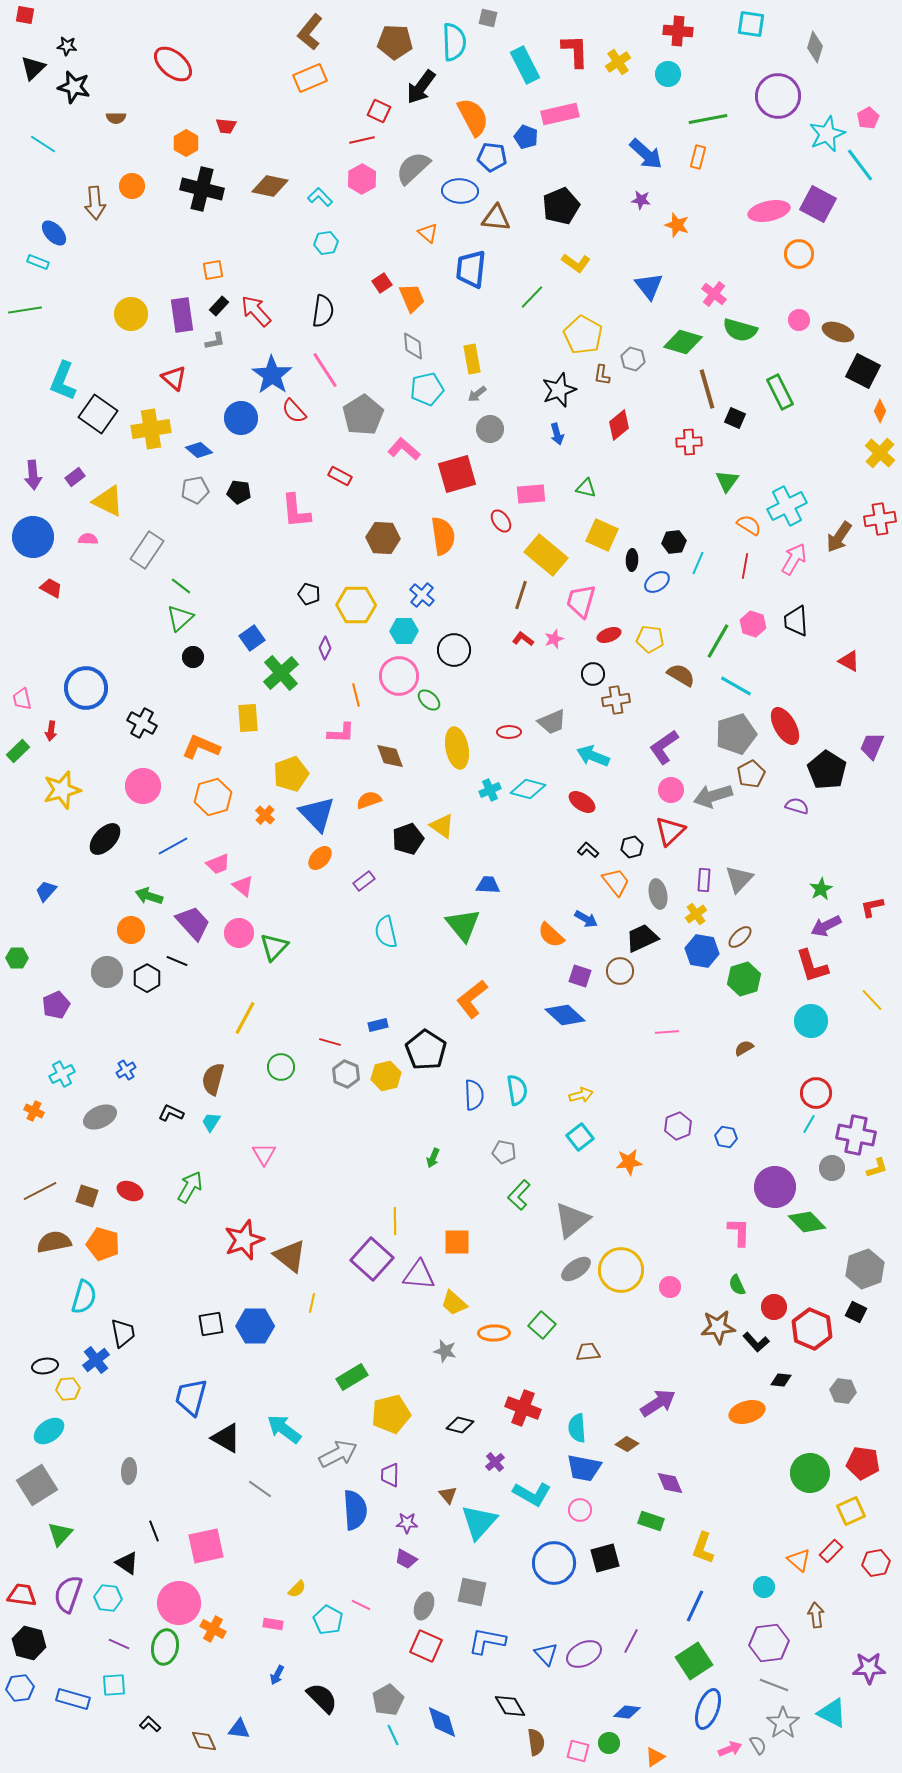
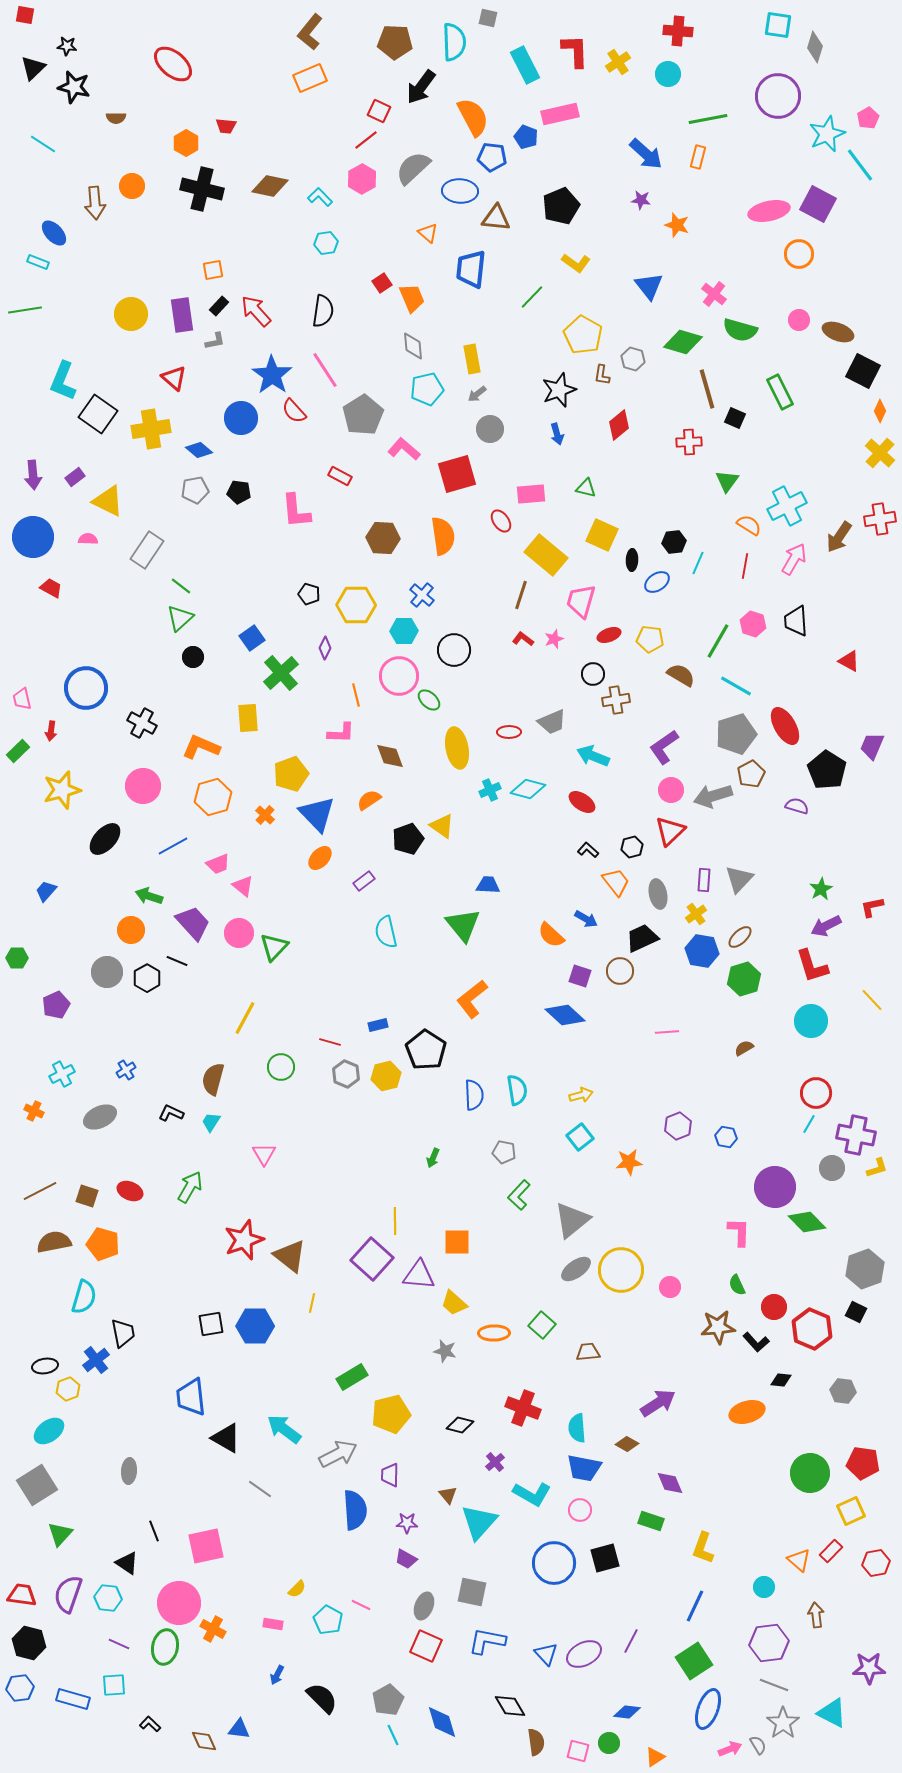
cyan square at (751, 24): moved 27 px right, 1 px down
red line at (362, 140): moved 4 px right; rotated 25 degrees counterclockwise
orange semicircle at (369, 800): rotated 15 degrees counterclockwise
yellow hexagon at (68, 1389): rotated 15 degrees counterclockwise
blue trapezoid at (191, 1397): rotated 21 degrees counterclockwise
